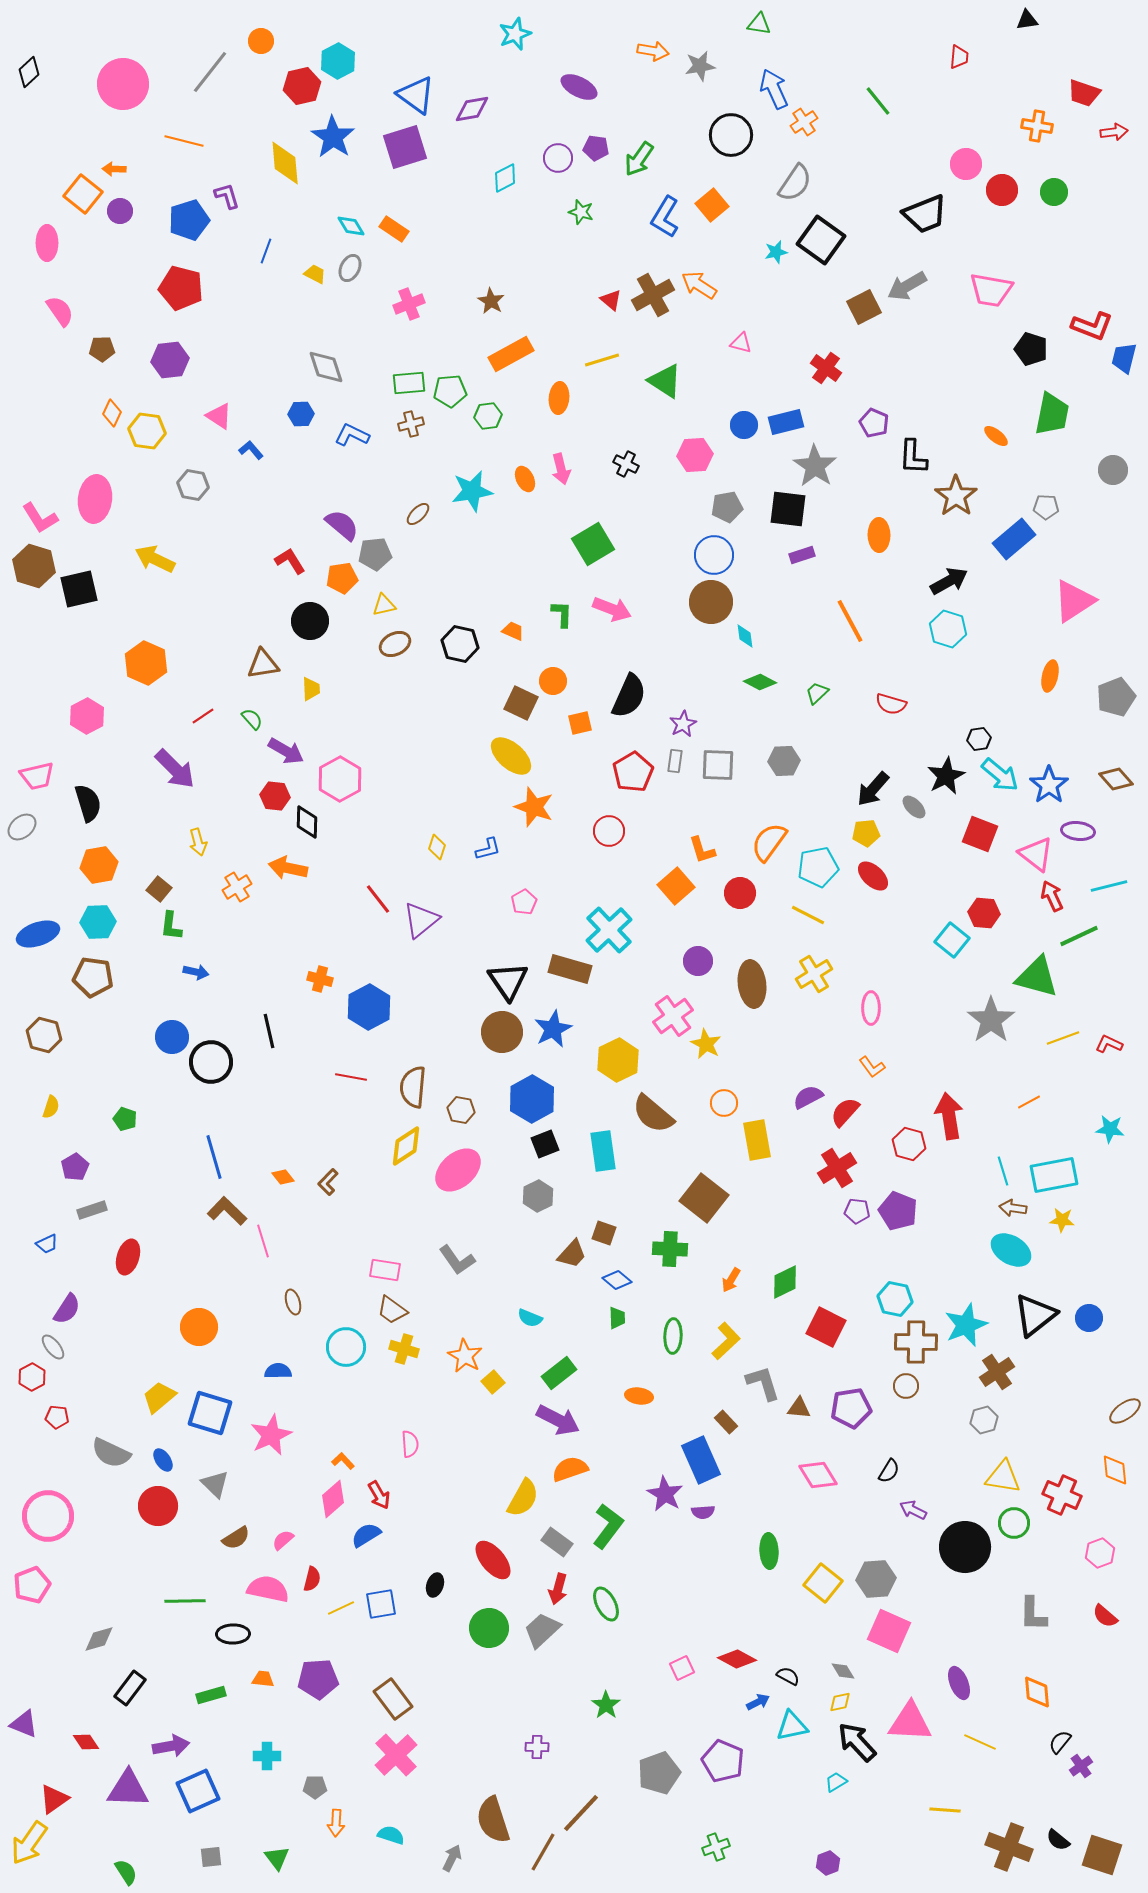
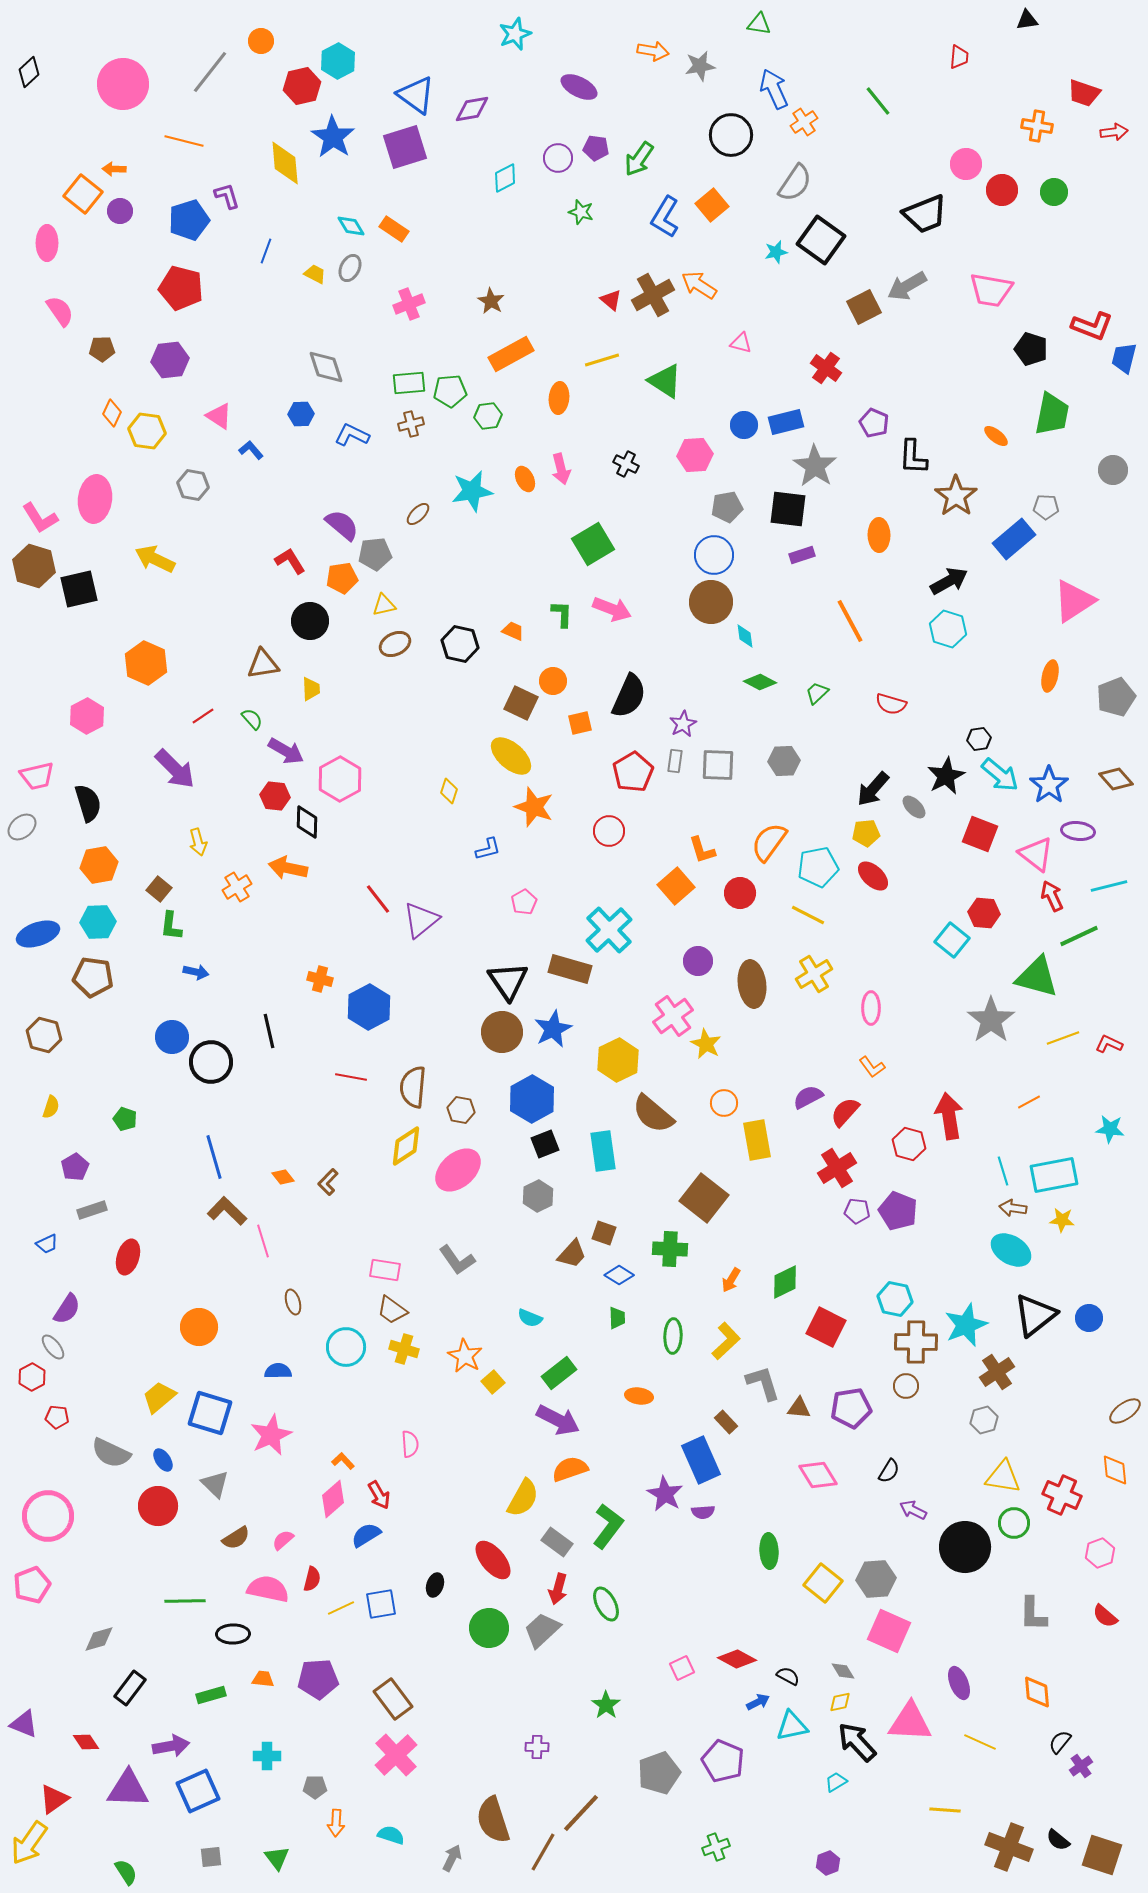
yellow diamond at (437, 847): moved 12 px right, 56 px up
blue diamond at (617, 1280): moved 2 px right, 5 px up; rotated 8 degrees counterclockwise
